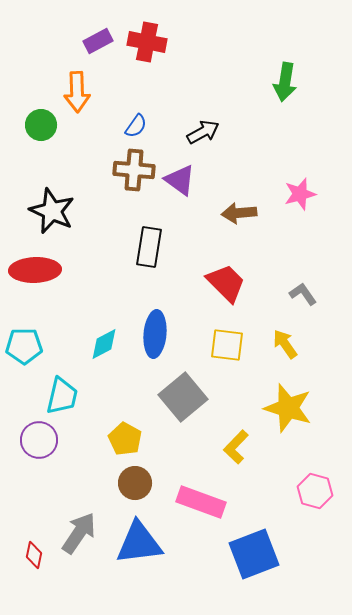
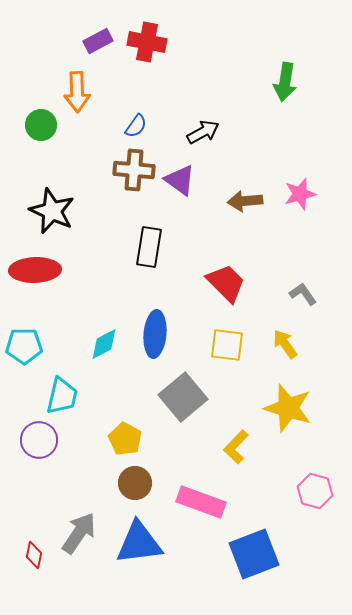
brown arrow: moved 6 px right, 12 px up
